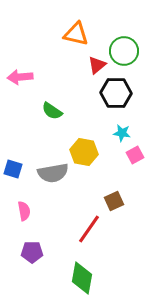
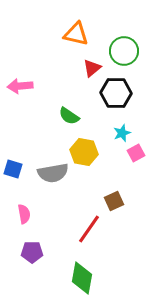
red triangle: moved 5 px left, 3 px down
pink arrow: moved 9 px down
green semicircle: moved 17 px right, 5 px down
cyan star: rotated 30 degrees counterclockwise
pink square: moved 1 px right, 2 px up
pink semicircle: moved 3 px down
